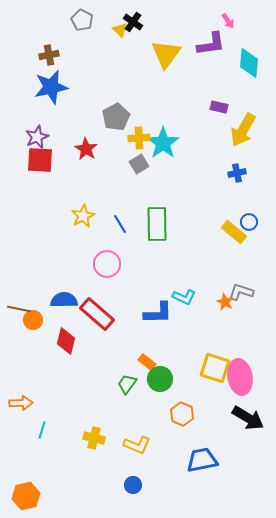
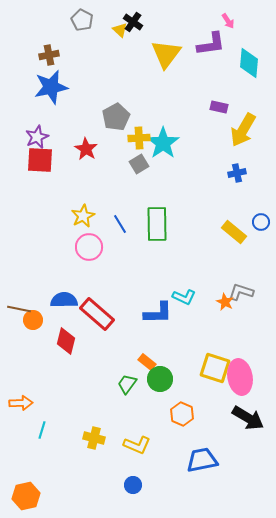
blue circle at (249, 222): moved 12 px right
pink circle at (107, 264): moved 18 px left, 17 px up
